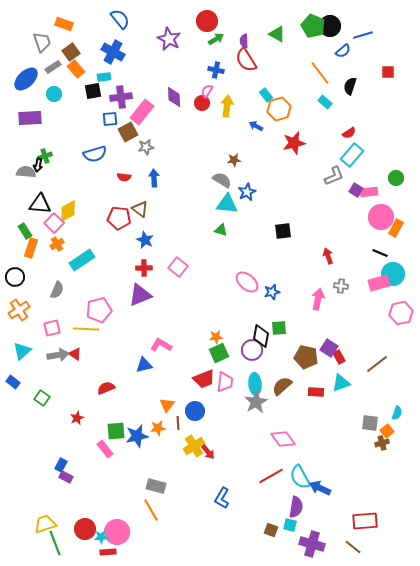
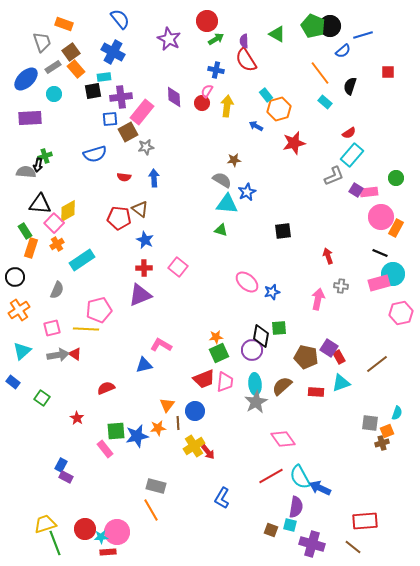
red star at (77, 418): rotated 16 degrees counterclockwise
orange square at (387, 431): rotated 16 degrees clockwise
